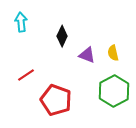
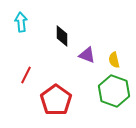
black diamond: rotated 25 degrees counterclockwise
yellow semicircle: moved 1 px right, 7 px down
red line: rotated 30 degrees counterclockwise
green hexagon: rotated 12 degrees counterclockwise
red pentagon: rotated 16 degrees clockwise
